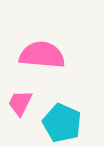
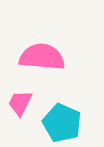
pink semicircle: moved 2 px down
